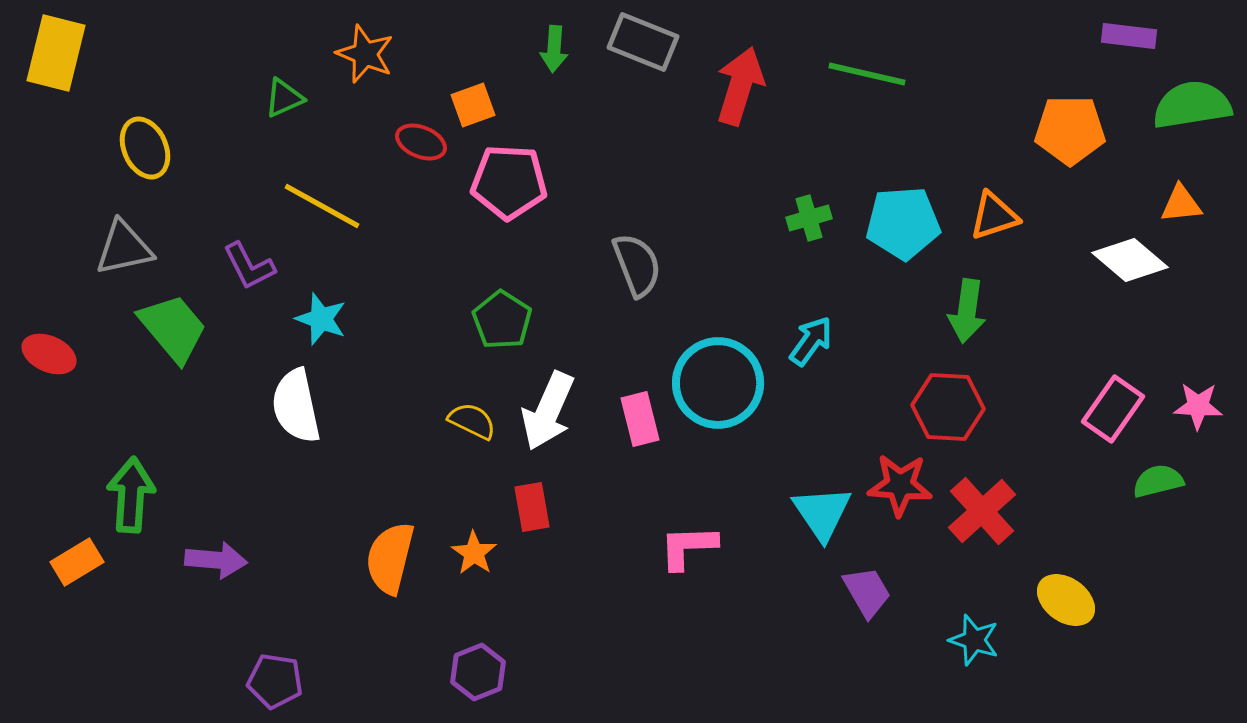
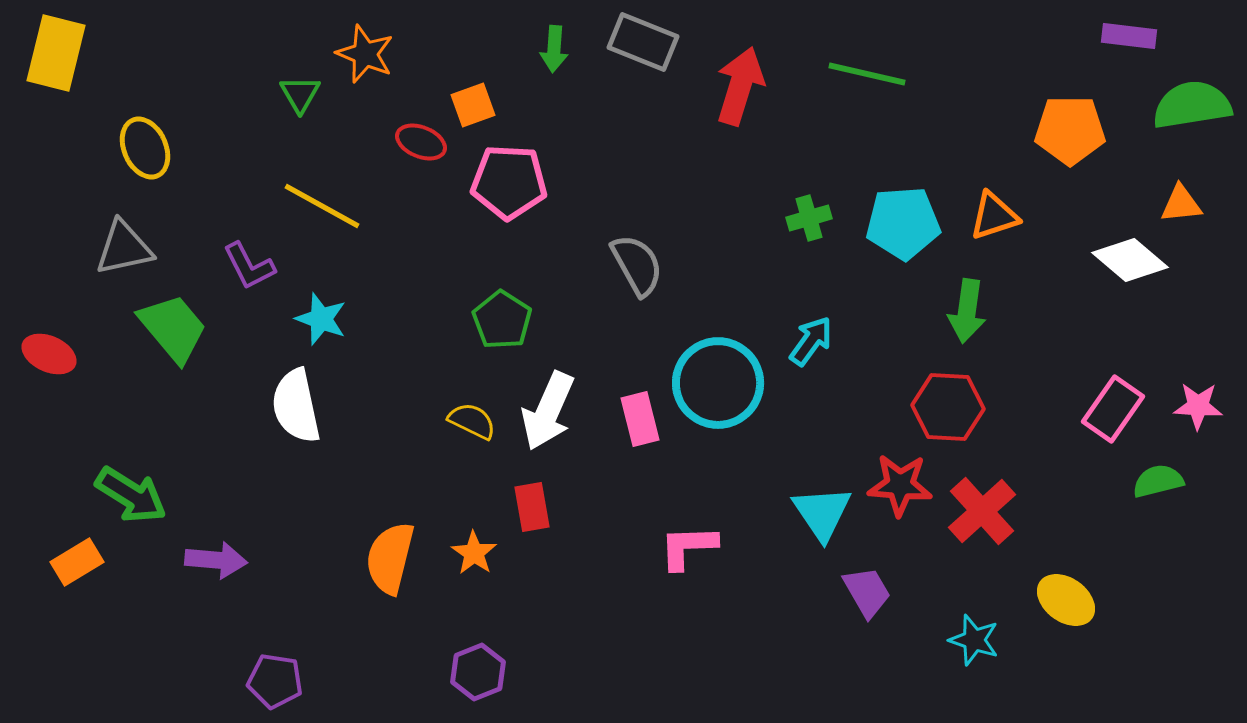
green triangle at (284, 98): moved 16 px right, 4 px up; rotated 36 degrees counterclockwise
gray semicircle at (637, 265): rotated 8 degrees counterclockwise
green arrow at (131, 495): rotated 118 degrees clockwise
